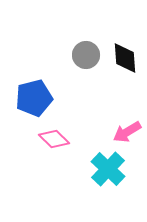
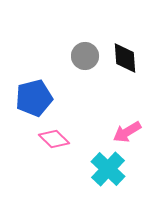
gray circle: moved 1 px left, 1 px down
